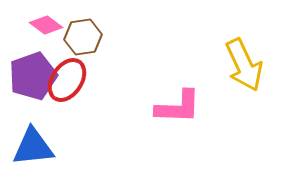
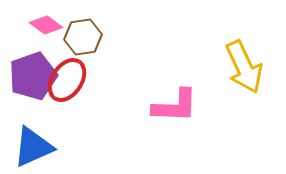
yellow arrow: moved 2 px down
pink L-shape: moved 3 px left, 1 px up
blue triangle: rotated 18 degrees counterclockwise
